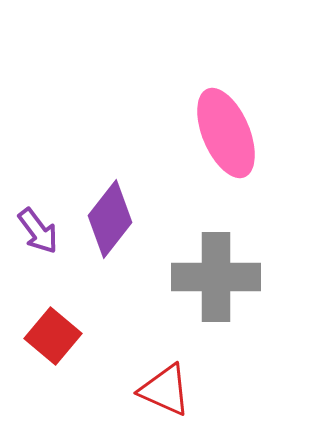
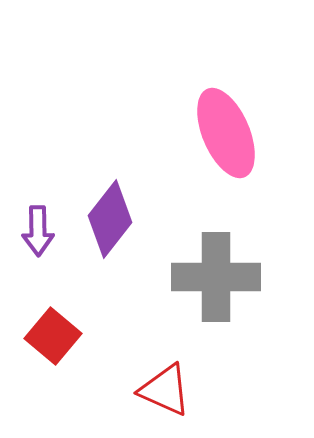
purple arrow: rotated 36 degrees clockwise
